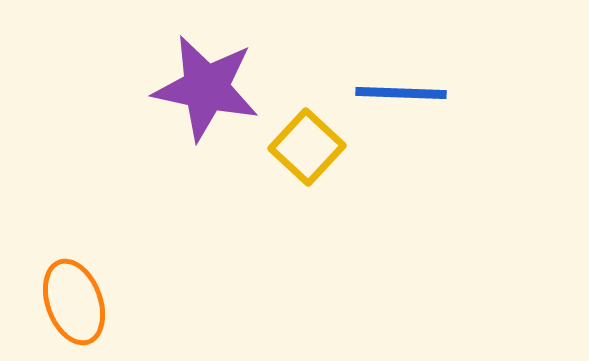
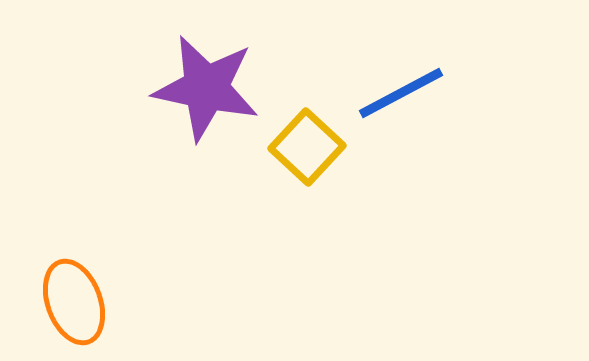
blue line: rotated 30 degrees counterclockwise
